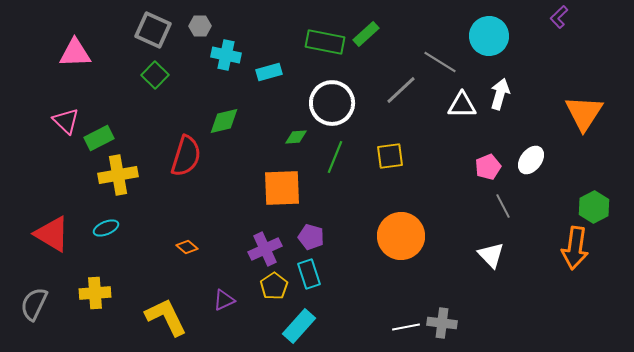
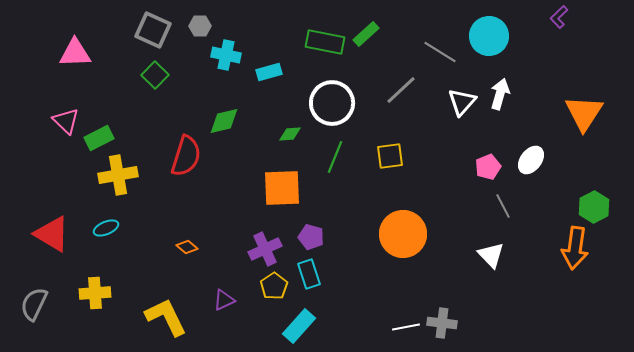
gray line at (440, 62): moved 10 px up
white triangle at (462, 105): moved 3 px up; rotated 48 degrees counterclockwise
green diamond at (296, 137): moved 6 px left, 3 px up
orange circle at (401, 236): moved 2 px right, 2 px up
